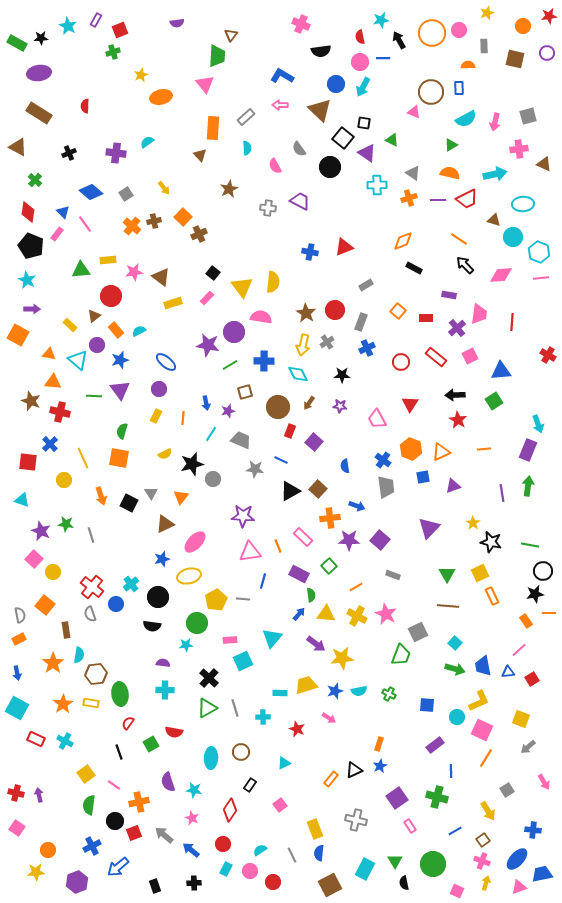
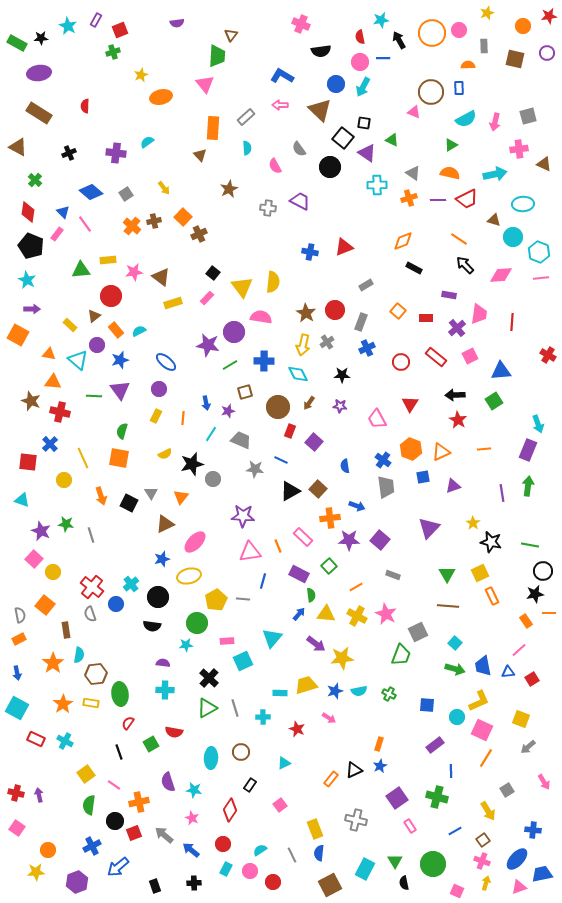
pink rectangle at (230, 640): moved 3 px left, 1 px down
